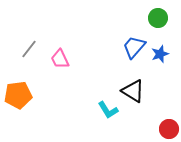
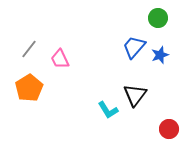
blue star: moved 1 px down
black triangle: moved 2 px right, 4 px down; rotated 35 degrees clockwise
orange pentagon: moved 11 px right, 7 px up; rotated 24 degrees counterclockwise
